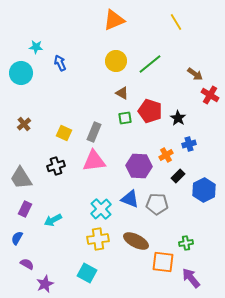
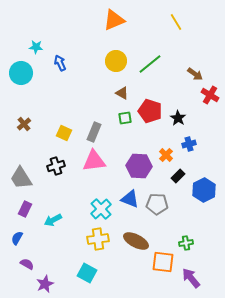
orange cross: rotated 16 degrees counterclockwise
